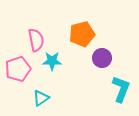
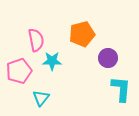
purple circle: moved 6 px right
pink pentagon: moved 1 px right, 2 px down
cyan L-shape: rotated 16 degrees counterclockwise
cyan triangle: rotated 18 degrees counterclockwise
